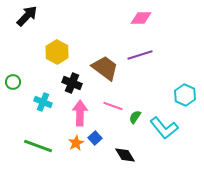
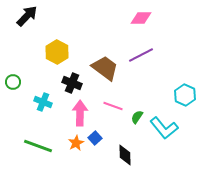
purple line: moved 1 px right; rotated 10 degrees counterclockwise
green semicircle: moved 2 px right
black diamond: rotated 30 degrees clockwise
